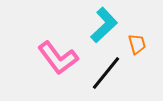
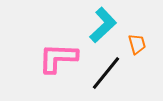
cyan L-shape: moved 1 px left
pink L-shape: rotated 129 degrees clockwise
